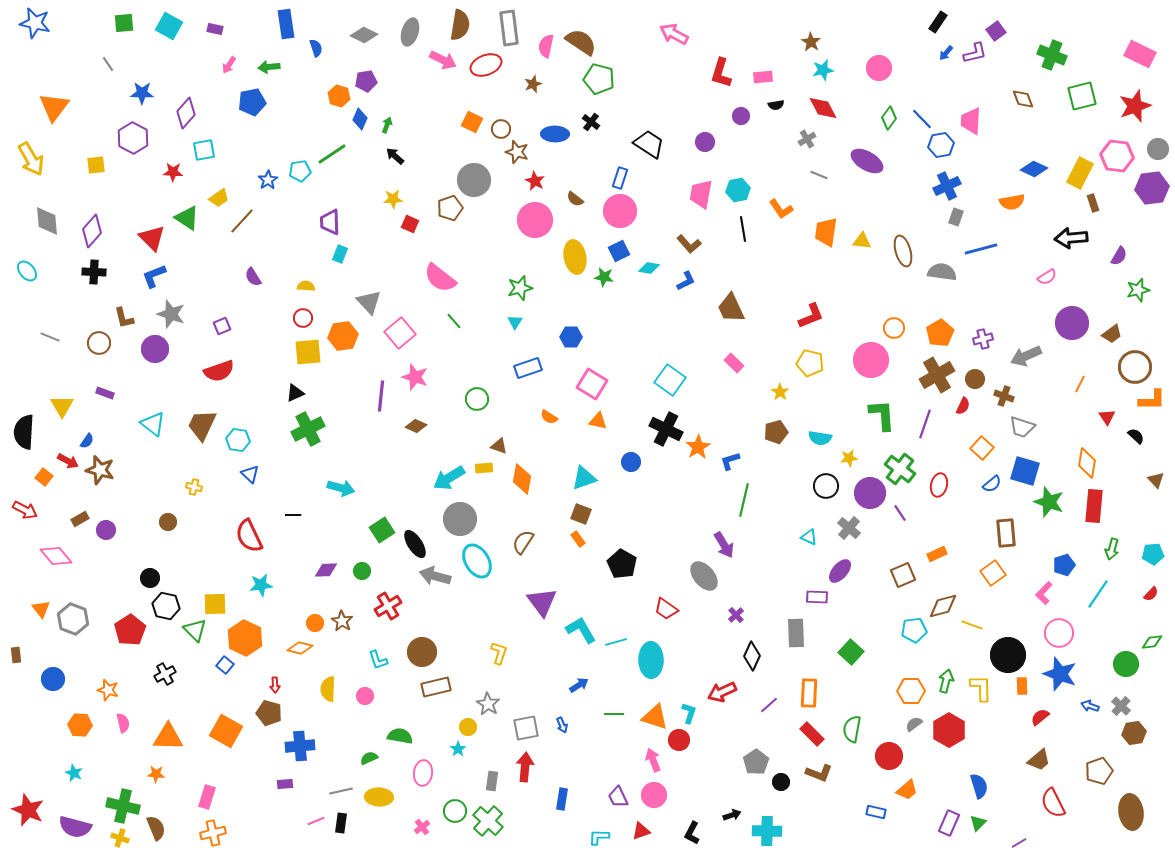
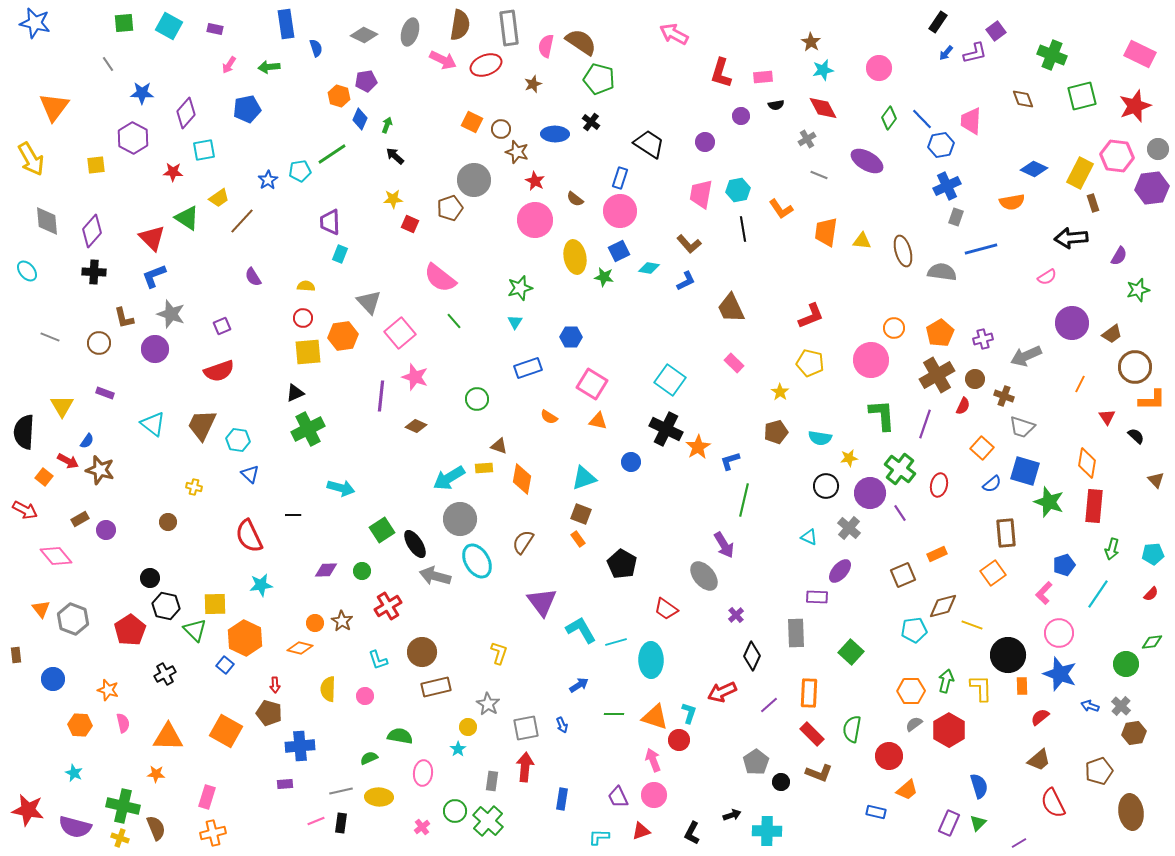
blue pentagon at (252, 102): moved 5 px left, 7 px down
red star at (28, 810): rotated 12 degrees counterclockwise
